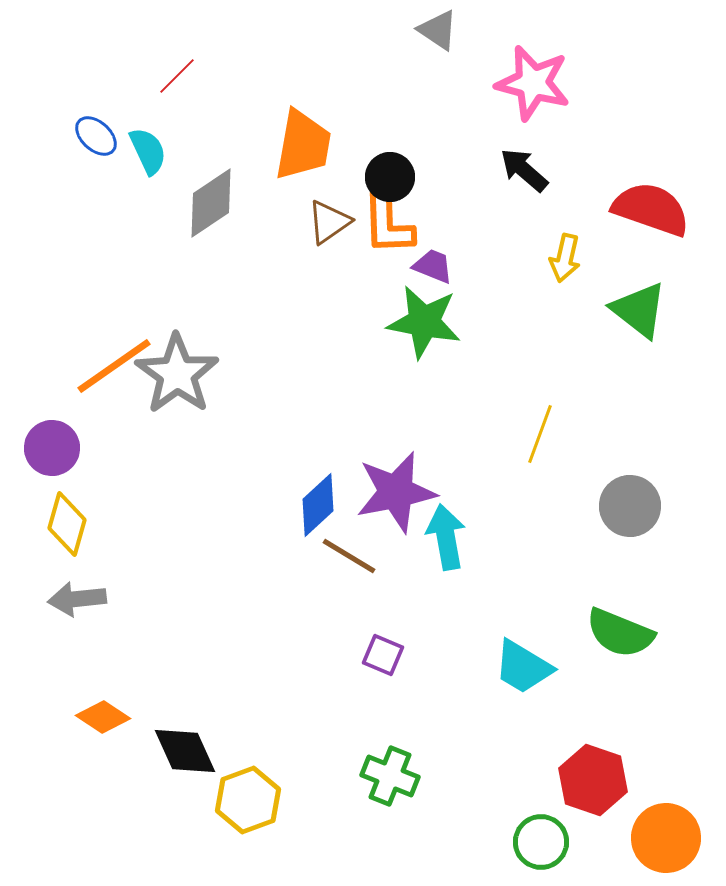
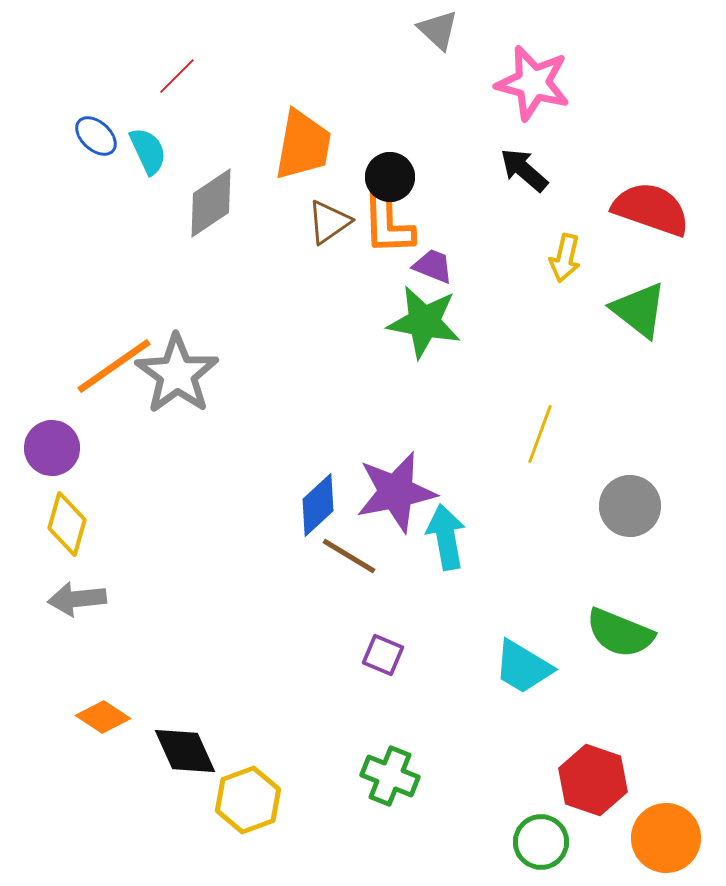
gray triangle: rotated 9 degrees clockwise
